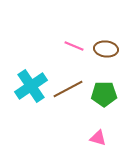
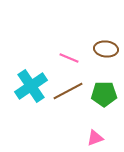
pink line: moved 5 px left, 12 px down
brown line: moved 2 px down
pink triangle: moved 3 px left; rotated 36 degrees counterclockwise
